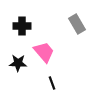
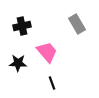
black cross: rotated 12 degrees counterclockwise
pink trapezoid: moved 3 px right
